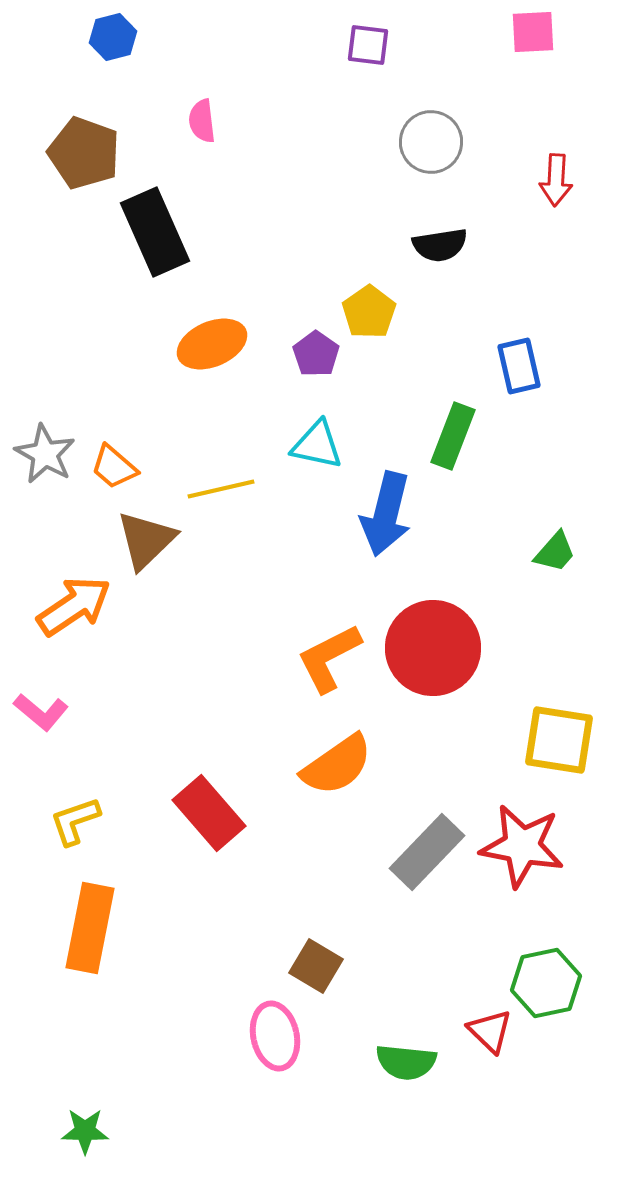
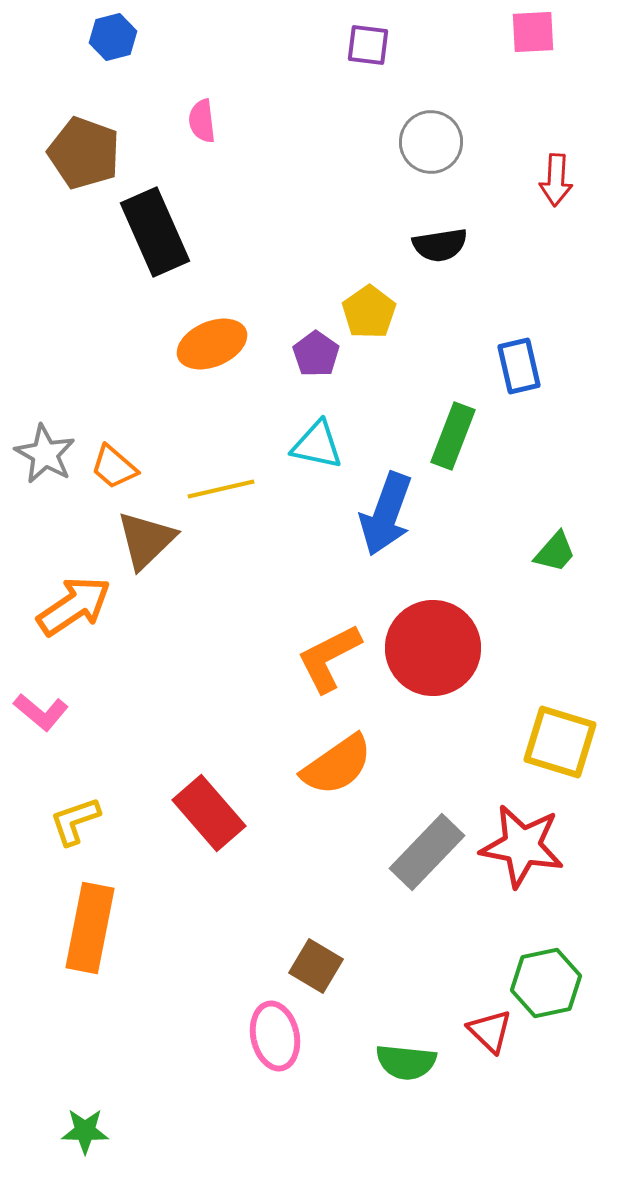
blue arrow: rotated 6 degrees clockwise
yellow square: moved 1 px right, 2 px down; rotated 8 degrees clockwise
